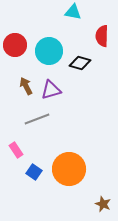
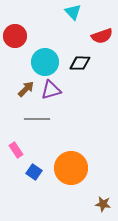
cyan triangle: rotated 36 degrees clockwise
red semicircle: rotated 110 degrees counterclockwise
red circle: moved 9 px up
cyan circle: moved 4 px left, 11 px down
black diamond: rotated 15 degrees counterclockwise
brown arrow: moved 3 px down; rotated 72 degrees clockwise
gray line: rotated 20 degrees clockwise
orange circle: moved 2 px right, 1 px up
brown star: rotated 14 degrees counterclockwise
